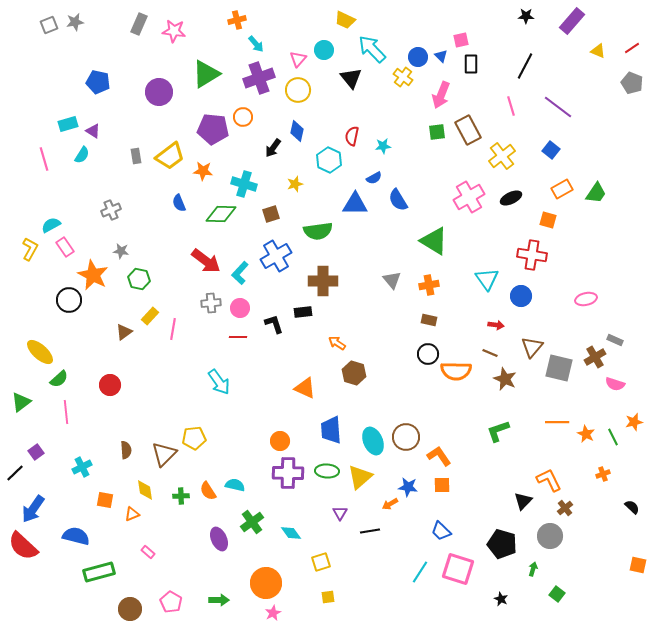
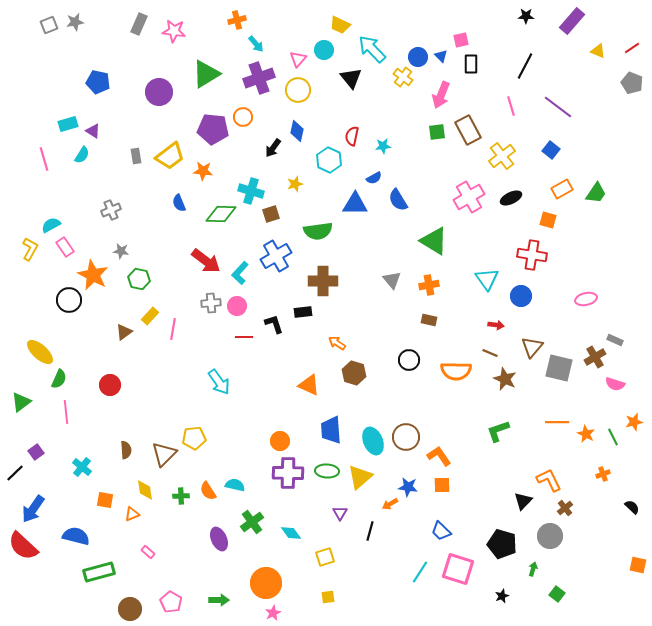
yellow trapezoid at (345, 20): moved 5 px left, 5 px down
cyan cross at (244, 184): moved 7 px right, 7 px down
pink circle at (240, 308): moved 3 px left, 2 px up
red line at (238, 337): moved 6 px right
black circle at (428, 354): moved 19 px left, 6 px down
green semicircle at (59, 379): rotated 24 degrees counterclockwise
orange triangle at (305, 388): moved 4 px right, 3 px up
cyan cross at (82, 467): rotated 24 degrees counterclockwise
black line at (370, 531): rotated 66 degrees counterclockwise
yellow square at (321, 562): moved 4 px right, 5 px up
black star at (501, 599): moved 1 px right, 3 px up; rotated 24 degrees clockwise
